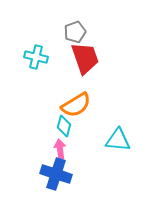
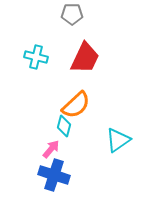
gray pentagon: moved 3 px left, 18 px up; rotated 20 degrees clockwise
red trapezoid: rotated 44 degrees clockwise
orange semicircle: rotated 12 degrees counterclockwise
cyan triangle: rotated 40 degrees counterclockwise
pink arrow: moved 9 px left; rotated 48 degrees clockwise
blue cross: moved 2 px left, 1 px down
